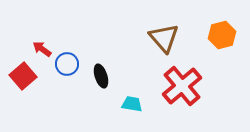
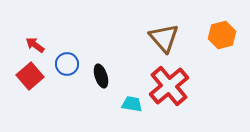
red arrow: moved 7 px left, 4 px up
red square: moved 7 px right
red cross: moved 13 px left
